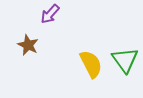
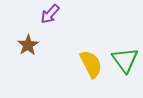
brown star: rotated 15 degrees clockwise
